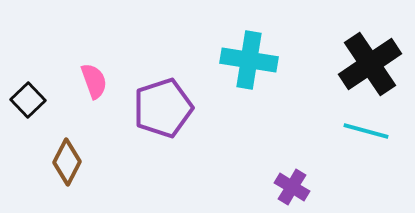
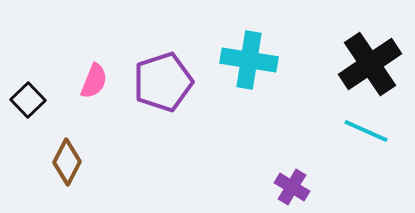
pink semicircle: rotated 42 degrees clockwise
purple pentagon: moved 26 px up
cyan line: rotated 9 degrees clockwise
